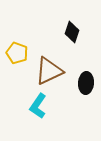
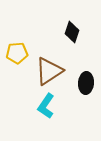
yellow pentagon: rotated 25 degrees counterclockwise
brown triangle: rotated 8 degrees counterclockwise
cyan L-shape: moved 8 px right
